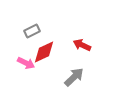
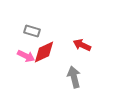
gray rectangle: rotated 42 degrees clockwise
pink arrow: moved 7 px up
gray arrow: rotated 60 degrees counterclockwise
